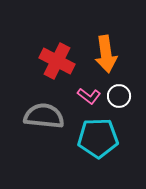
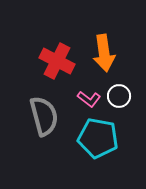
orange arrow: moved 2 px left, 1 px up
pink L-shape: moved 3 px down
gray semicircle: rotated 69 degrees clockwise
cyan pentagon: rotated 12 degrees clockwise
